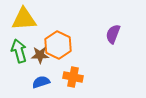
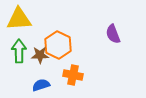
yellow triangle: moved 5 px left
purple semicircle: rotated 42 degrees counterclockwise
green arrow: rotated 15 degrees clockwise
orange cross: moved 2 px up
blue semicircle: moved 3 px down
